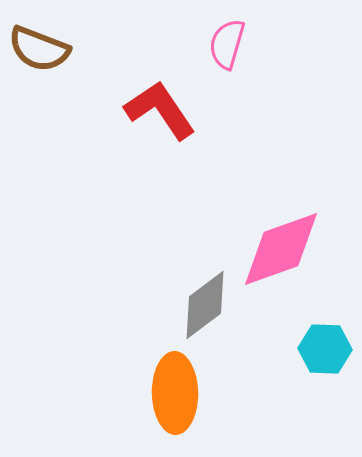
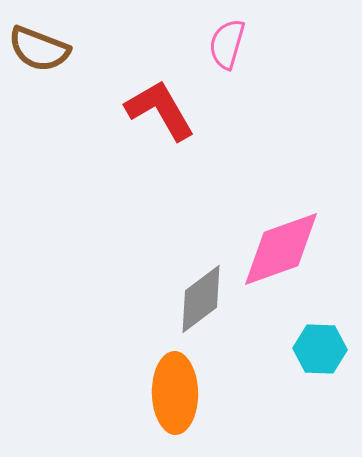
red L-shape: rotated 4 degrees clockwise
gray diamond: moved 4 px left, 6 px up
cyan hexagon: moved 5 px left
